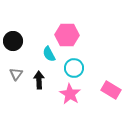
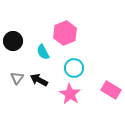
pink hexagon: moved 2 px left, 2 px up; rotated 25 degrees counterclockwise
cyan semicircle: moved 6 px left, 2 px up
gray triangle: moved 1 px right, 4 px down
black arrow: rotated 60 degrees counterclockwise
